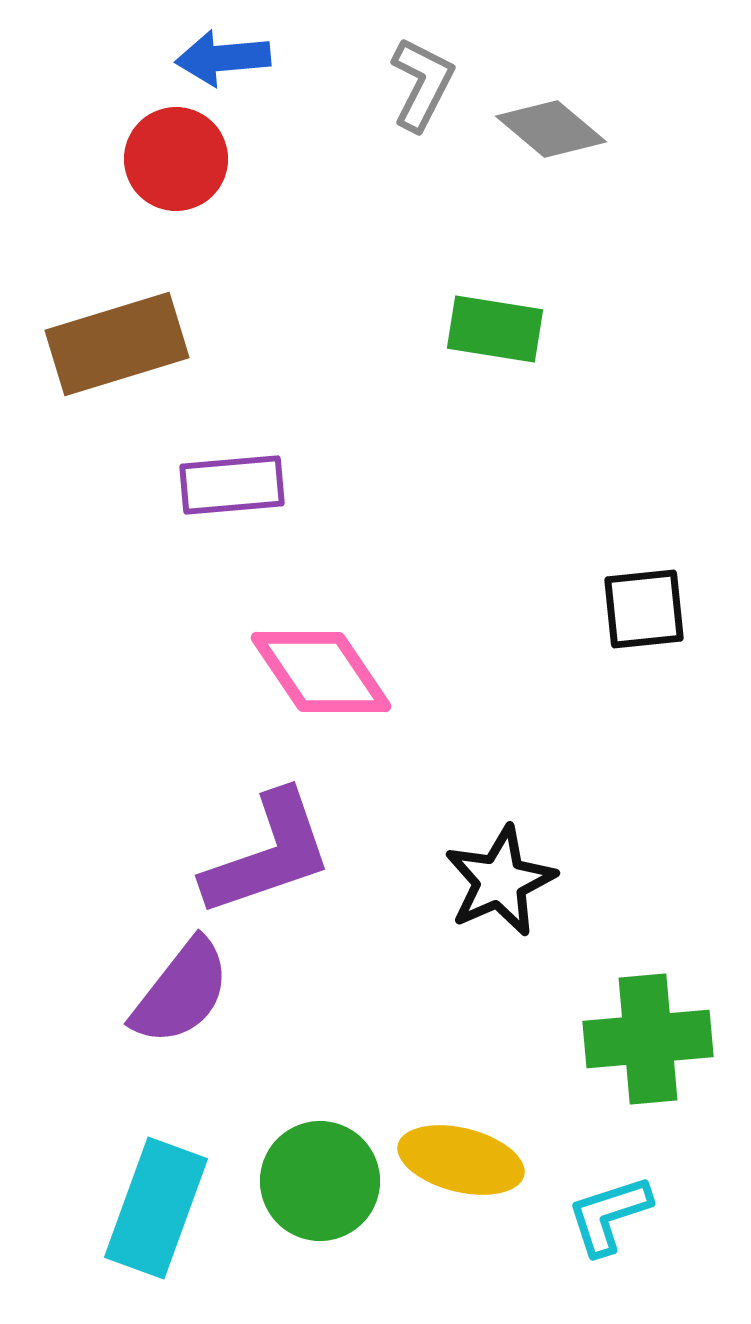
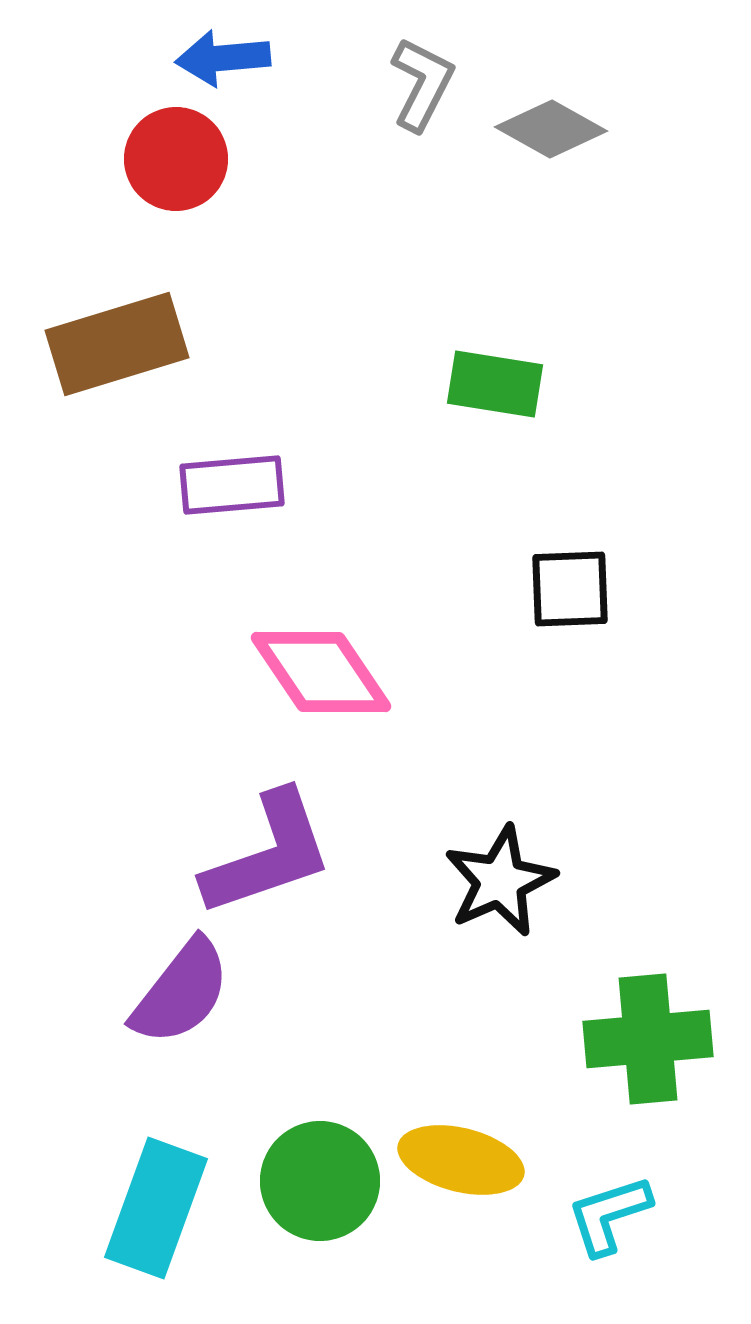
gray diamond: rotated 11 degrees counterclockwise
green rectangle: moved 55 px down
black square: moved 74 px left, 20 px up; rotated 4 degrees clockwise
